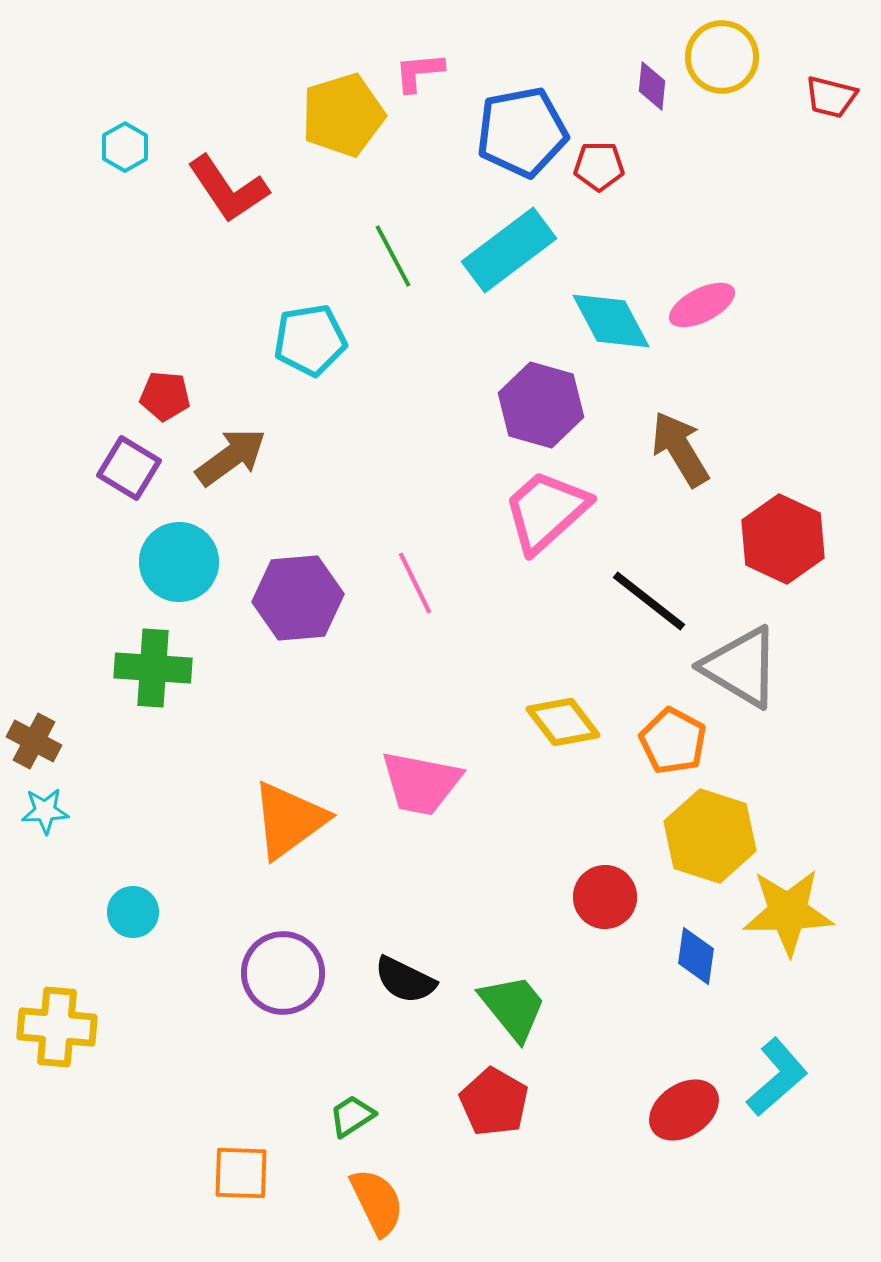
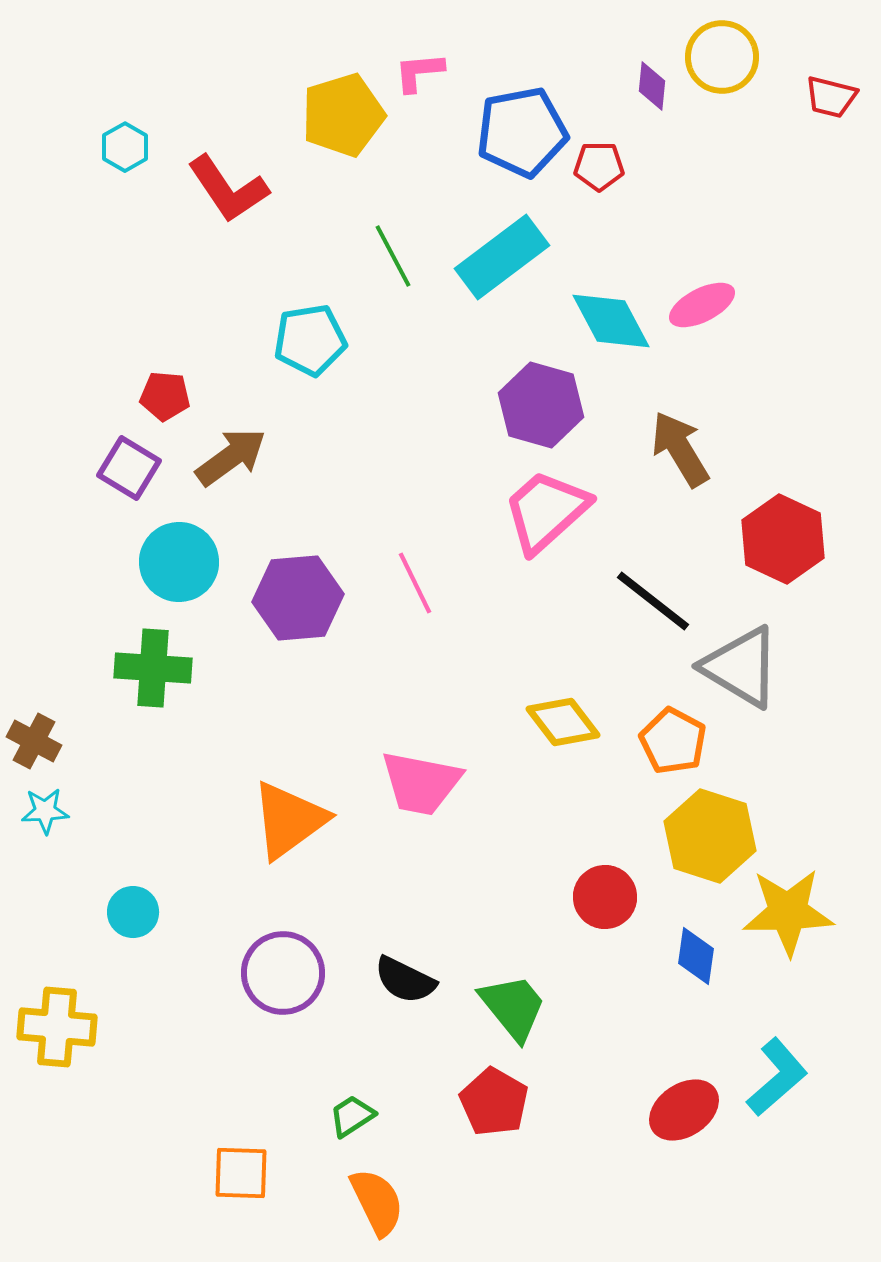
cyan rectangle at (509, 250): moved 7 px left, 7 px down
black line at (649, 601): moved 4 px right
